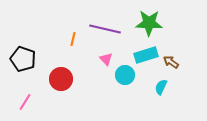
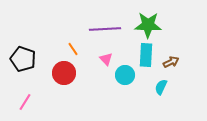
green star: moved 1 px left, 2 px down
purple line: rotated 16 degrees counterclockwise
orange line: moved 10 px down; rotated 48 degrees counterclockwise
cyan rectangle: rotated 70 degrees counterclockwise
brown arrow: rotated 119 degrees clockwise
red circle: moved 3 px right, 6 px up
